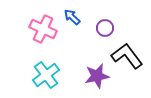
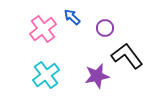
pink cross: rotated 28 degrees clockwise
